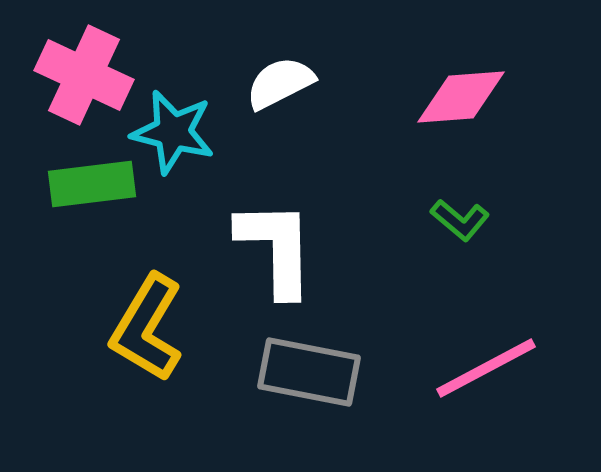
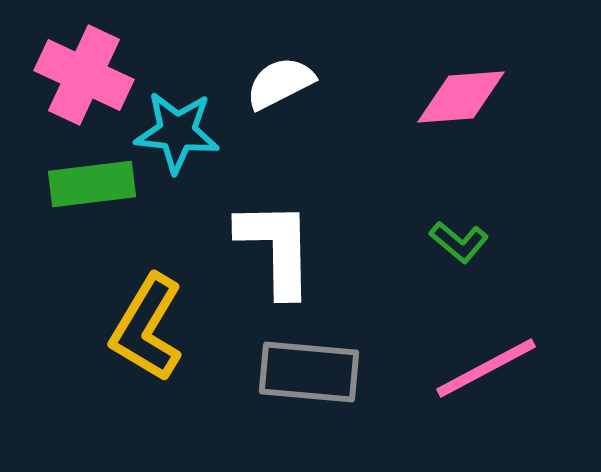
cyan star: moved 4 px right; rotated 8 degrees counterclockwise
green L-shape: moved 1 px left, 22 px down
gray rectangle: rotated 6 degrees counterclockwise
